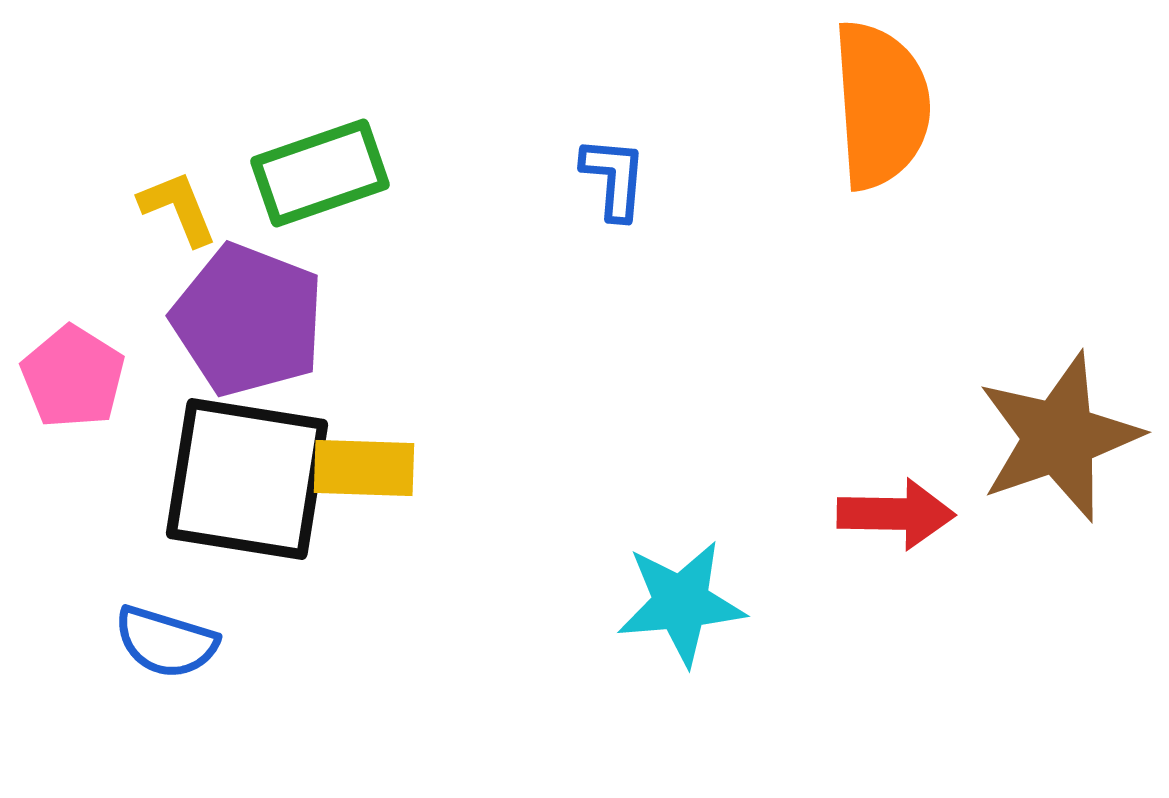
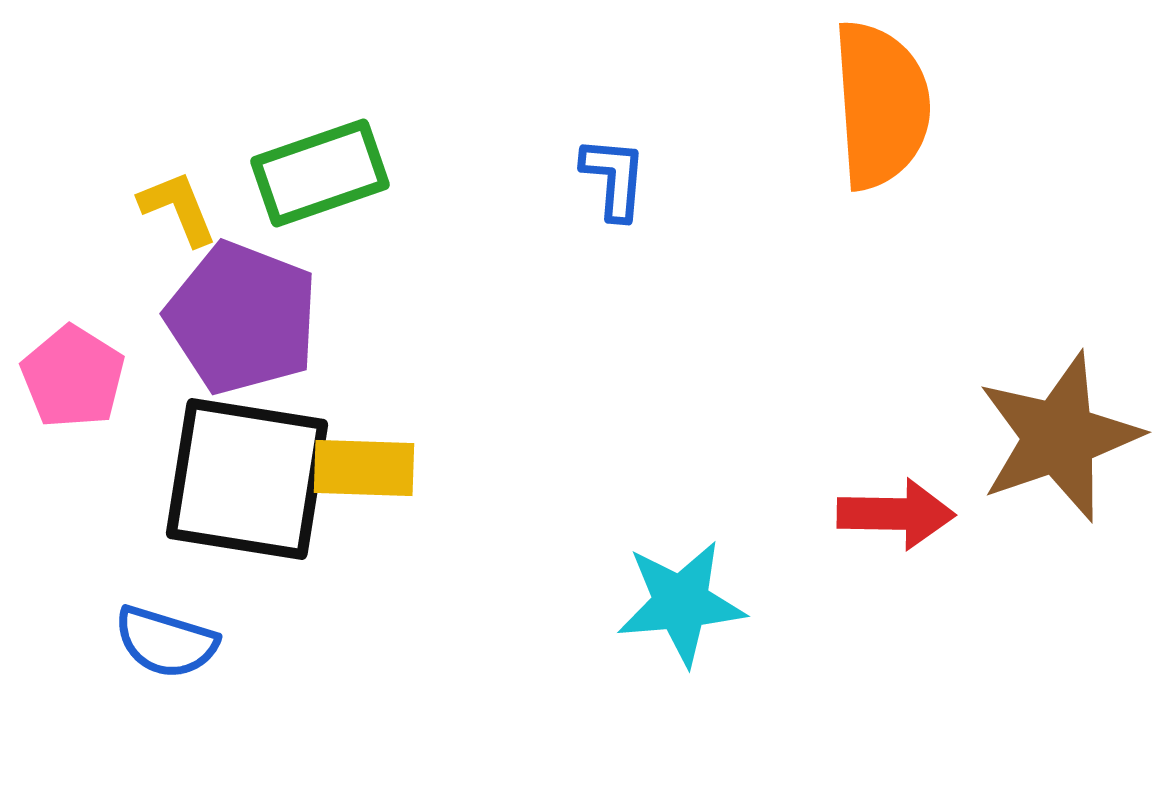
purple pentagon: moved 6 px left, 2 px up
